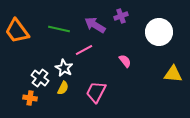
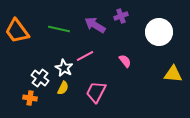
pink line: moved 1 px right, 6 px down
